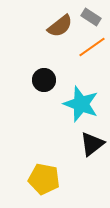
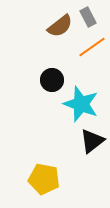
gray rectangle: moved 3 px left; rotated 30 degrees clockwise
black circle: moved 8 px right
black triangle: moved 3 px up
